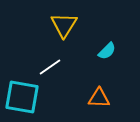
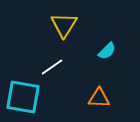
white line: moved 2 px right
cyan square: moved 1 px right
